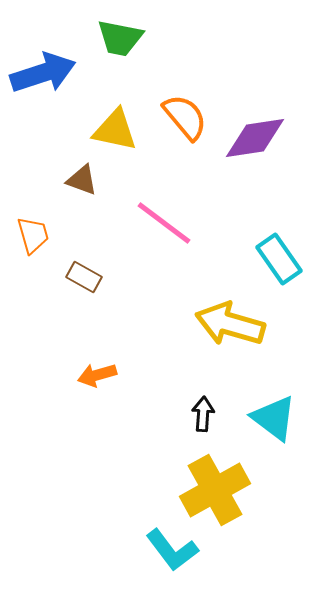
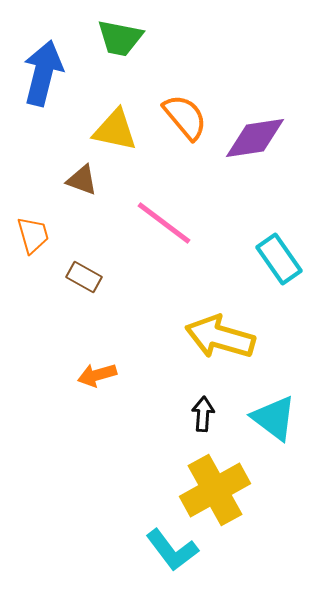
blue arrow: rotated 58 degrees counterclockwise
yellow arrow: moved 10 px left, 13 px down
